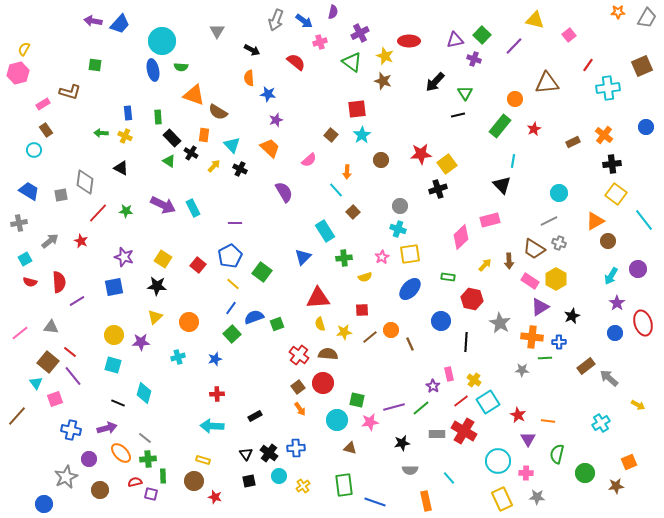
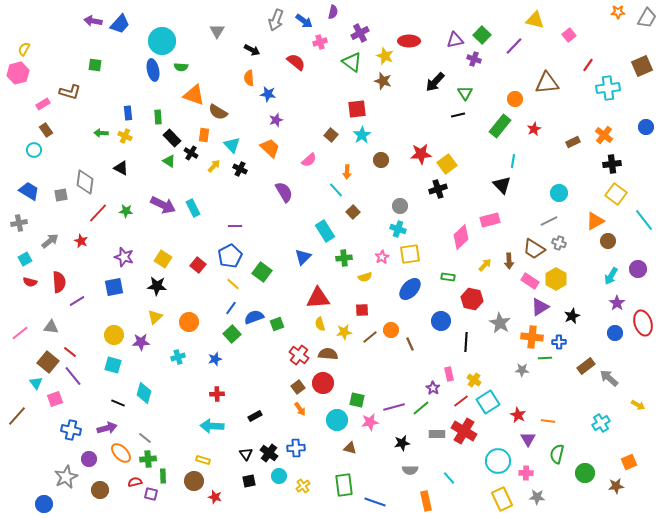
purple line at (235, 223): moved 3 px down
purple star at (433, 386): moved 2 px down
